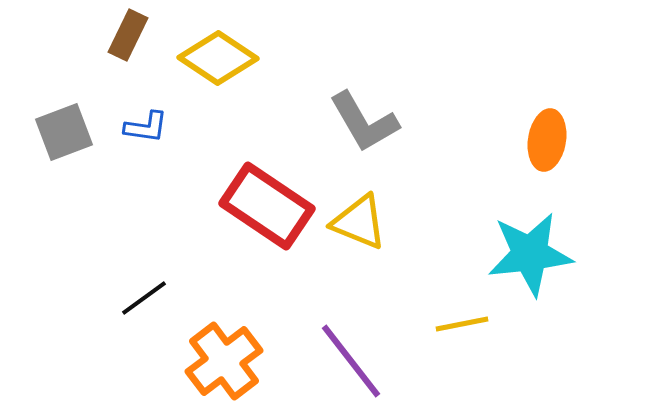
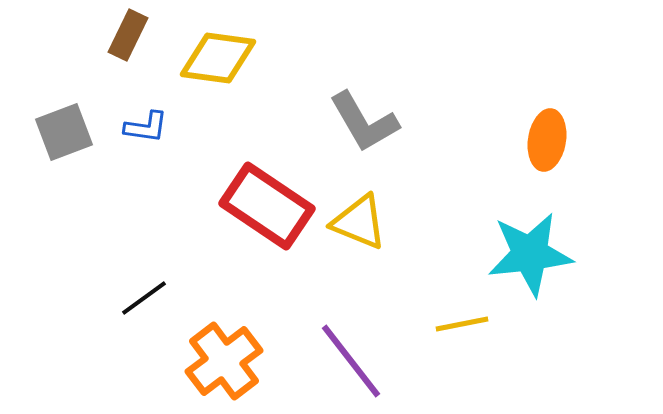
yellow diamond: rotated 26 degrees counterclockwise
